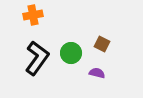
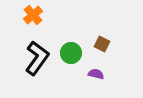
orange cross: rotated 30 degrees counterclockwise
purple semicircle: moved 1 px left, 1 px down
